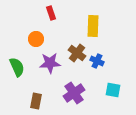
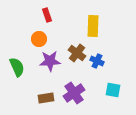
red rectangle: moved 4 px left, 2 px down
orange circle: moved 3 px right
purple star: moved 2 px up
brown rectangle: moved 10 px right, 3 px up; rotated 70 degrees clockwise
